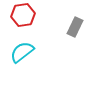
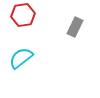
cyan semicircle: moved 1 px left, 6 px down
